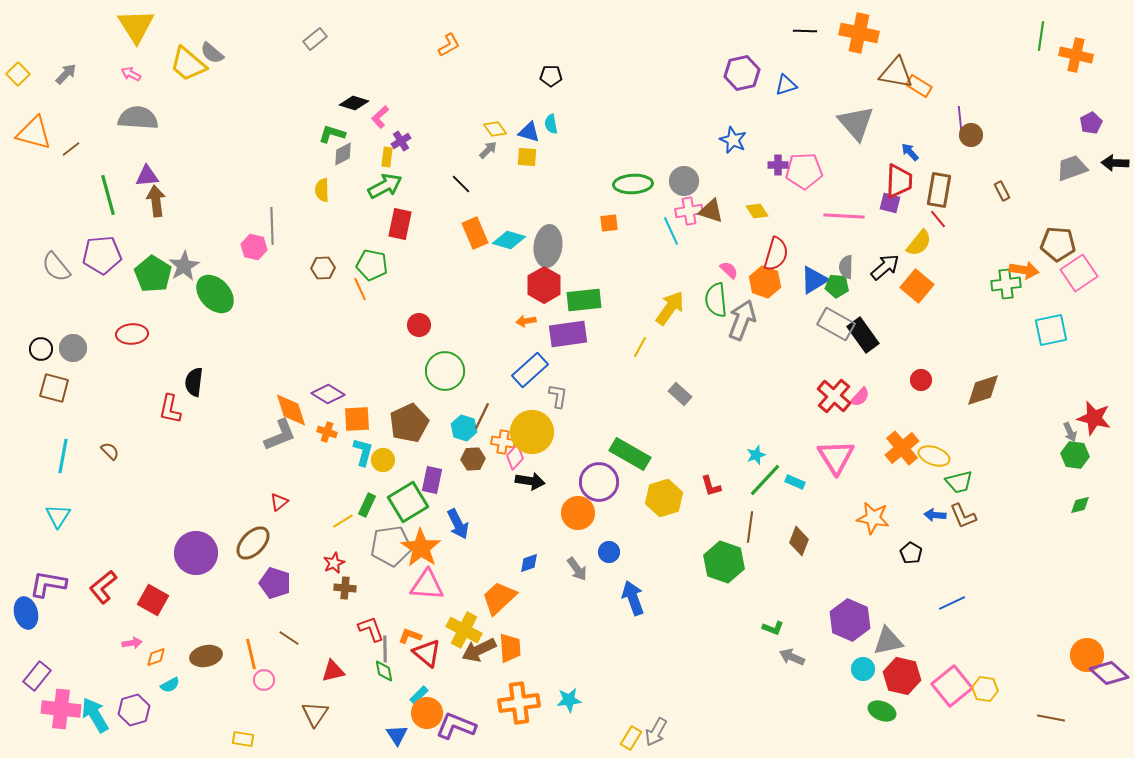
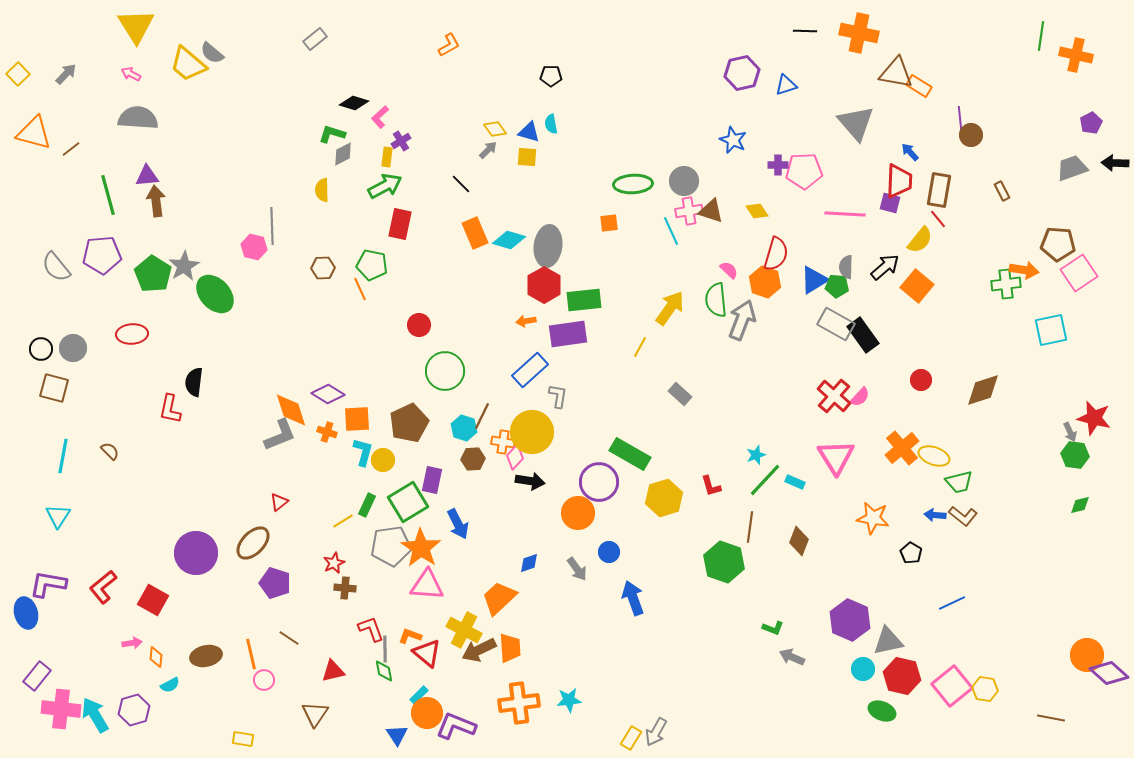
pink line at (844, 216): moved 1 px right, 2 px up
yellow semicircle at (919, 243): moved 1 px right, 3 px up
brown L-shape at (963, 516): rotated 28 degrees counterclockwise
orange diamond at (156, 657): rotated 65 degrees counterclockwise
